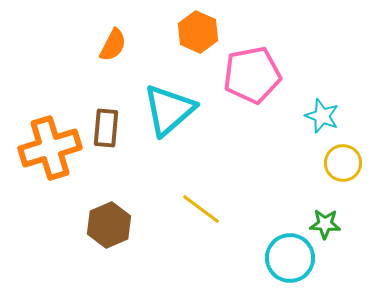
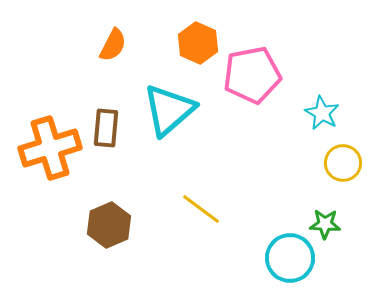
orange hexagon: moved 11 px down
cyan star: moved 3 px up; rotated 8 degrees clockwise
